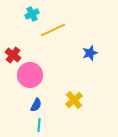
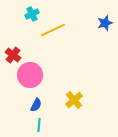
blue star: moved 15 px right, 30 px up
